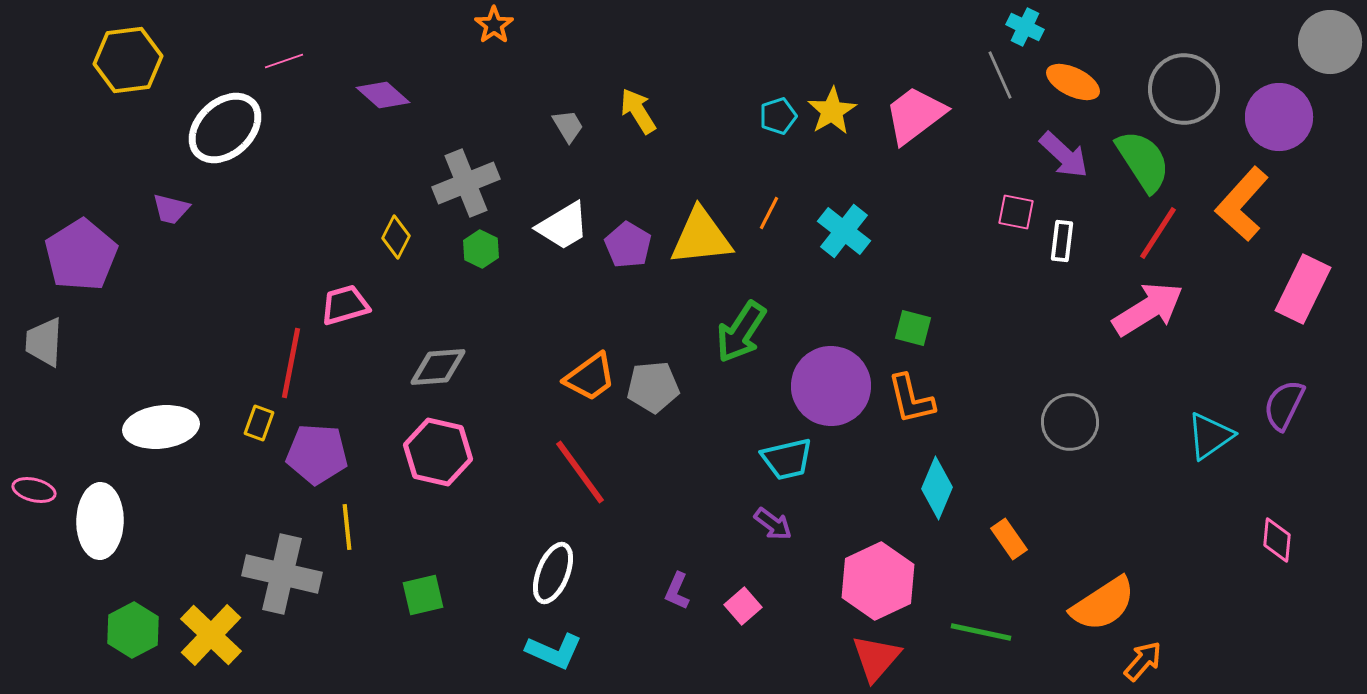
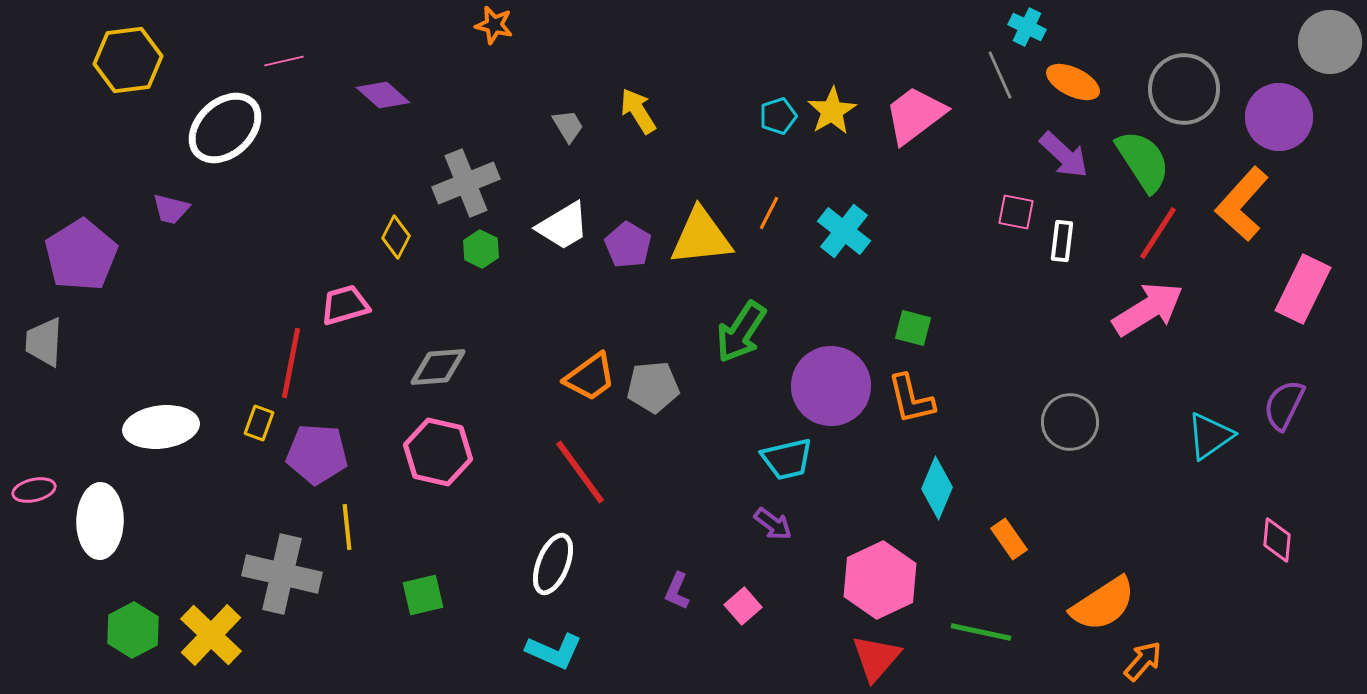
orange star at (494, 25): rotated 24 degrees counterclockwise
cyan cross at (1025, 27): moved 2 px right
pink line at (284, 61): rotated 6 degrees clockwise
pink ellipse at (34, 490): rotated 27 degrees counterclockwise
white ellipse at (553, 573): moved 9 px up
pink hexagon at (878, 581): moved 2 px right, 1 px up
